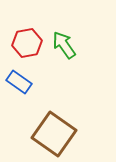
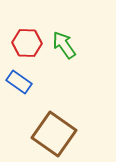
red hexagon: rotated 12 degrees clockwise
